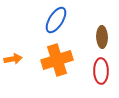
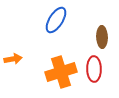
orange cross: moved 4 px right, 12 px down
red ellipse: moved 7 px left, 2 px up
